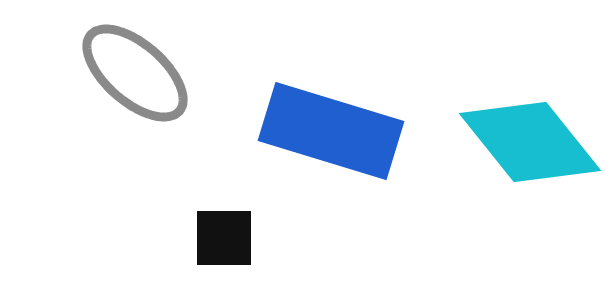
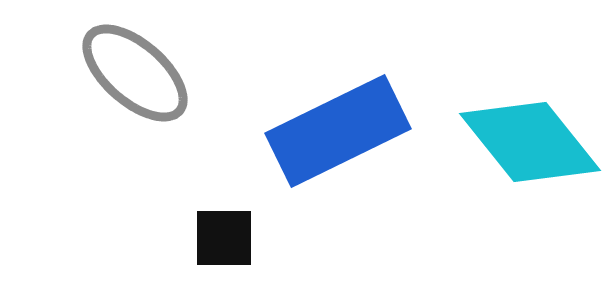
blue rectangle: moved 7 px right; rotated 43 degrees counterclockwise
